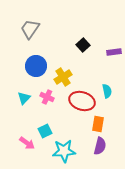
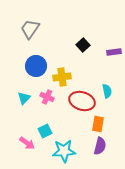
yellow cross: moved 1 px left; rotated 24 degrees clockwise
